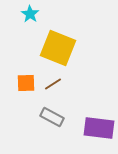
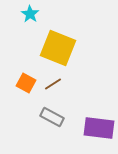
orange square: rotated 30 degrees clockwise
